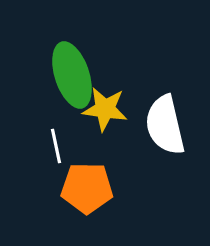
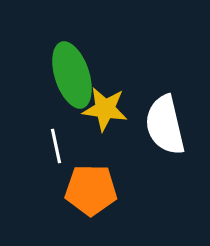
orange pentagon: moved 4 px right, 2 px down
